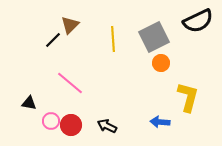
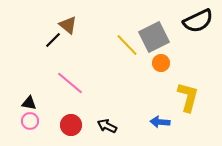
brown triangle: moved 2 px left; rotated 36 degrees counterclockwise
yellow line: moved 14 px right, 6 px down; rotated 40 degrees counterclockwise
pink circle: moved 21 px left
